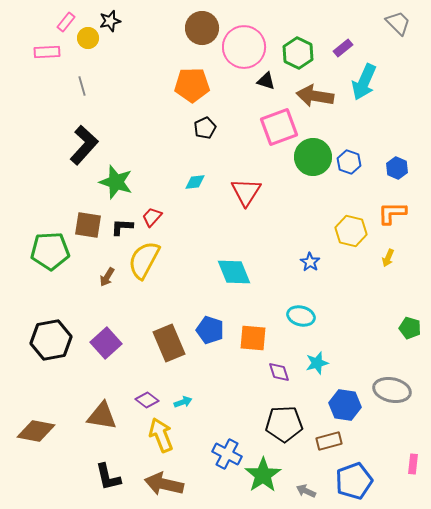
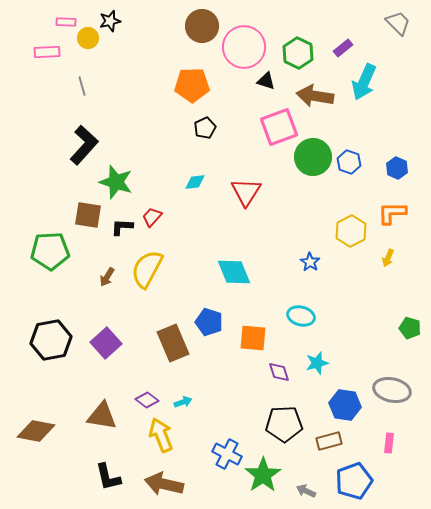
pink rectangle at (66, 22): rotated 54 degrees clockwise
brown circle at (202, 28): moved 2 px up
brown square at (88, 225): moved 10 px up
yellow hexagon at (351, 231): rotated 20 degrees clockwise
yellow semicircle at (144, 260): moved 3 px right, 9 px down
blue pentagon at (210, 330): moved 1 px left, 8 px up
brown rectangle at (169, 343): moved 4 px right
pink rectangle at (413, 464): moved 24 px left, 21 px up
